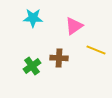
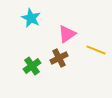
cyan star: moved 2 px left; rotated 24 degrees clockwise
pink triangle: moved 7 px left, 8 px down
brown cross: rotated 30 degrees counterclockwise
